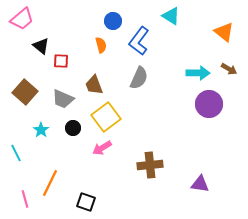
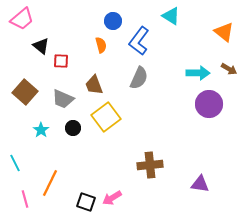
pink arrow: moved 10 px right, 50 px down
cyan line: moved 1 px left, 10 px down
